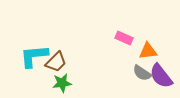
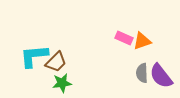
orange triangle: moved 6 px left, 10 px up; rotated 12 degrees counterclockwise
gray semicircle: rotated 54 degrees clockwise
